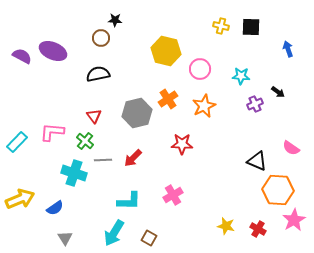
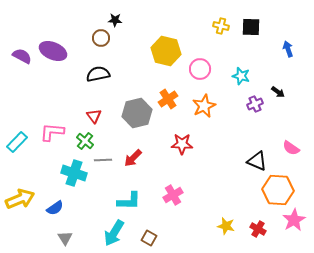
cyan star: rotated 12 degrees clockwise
